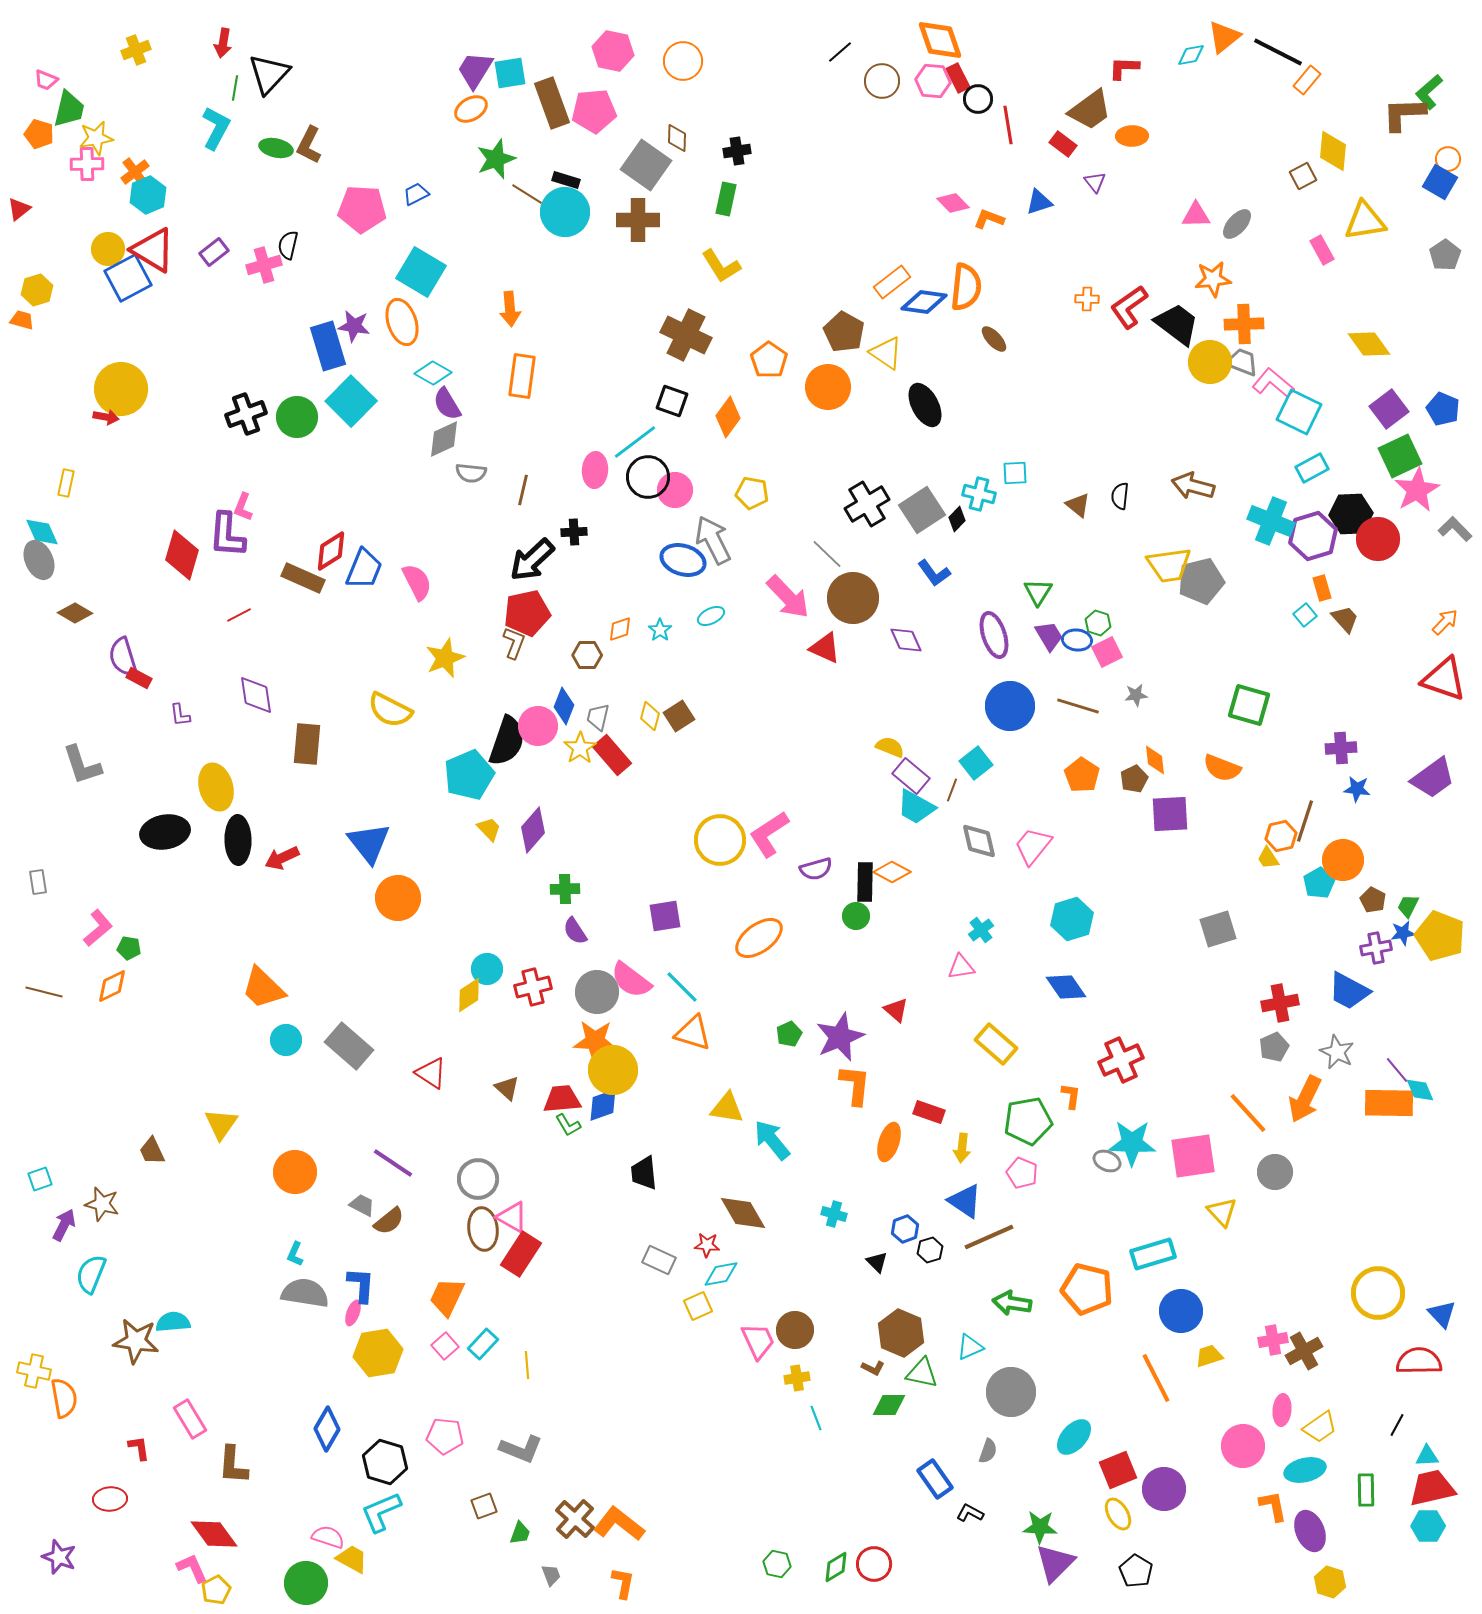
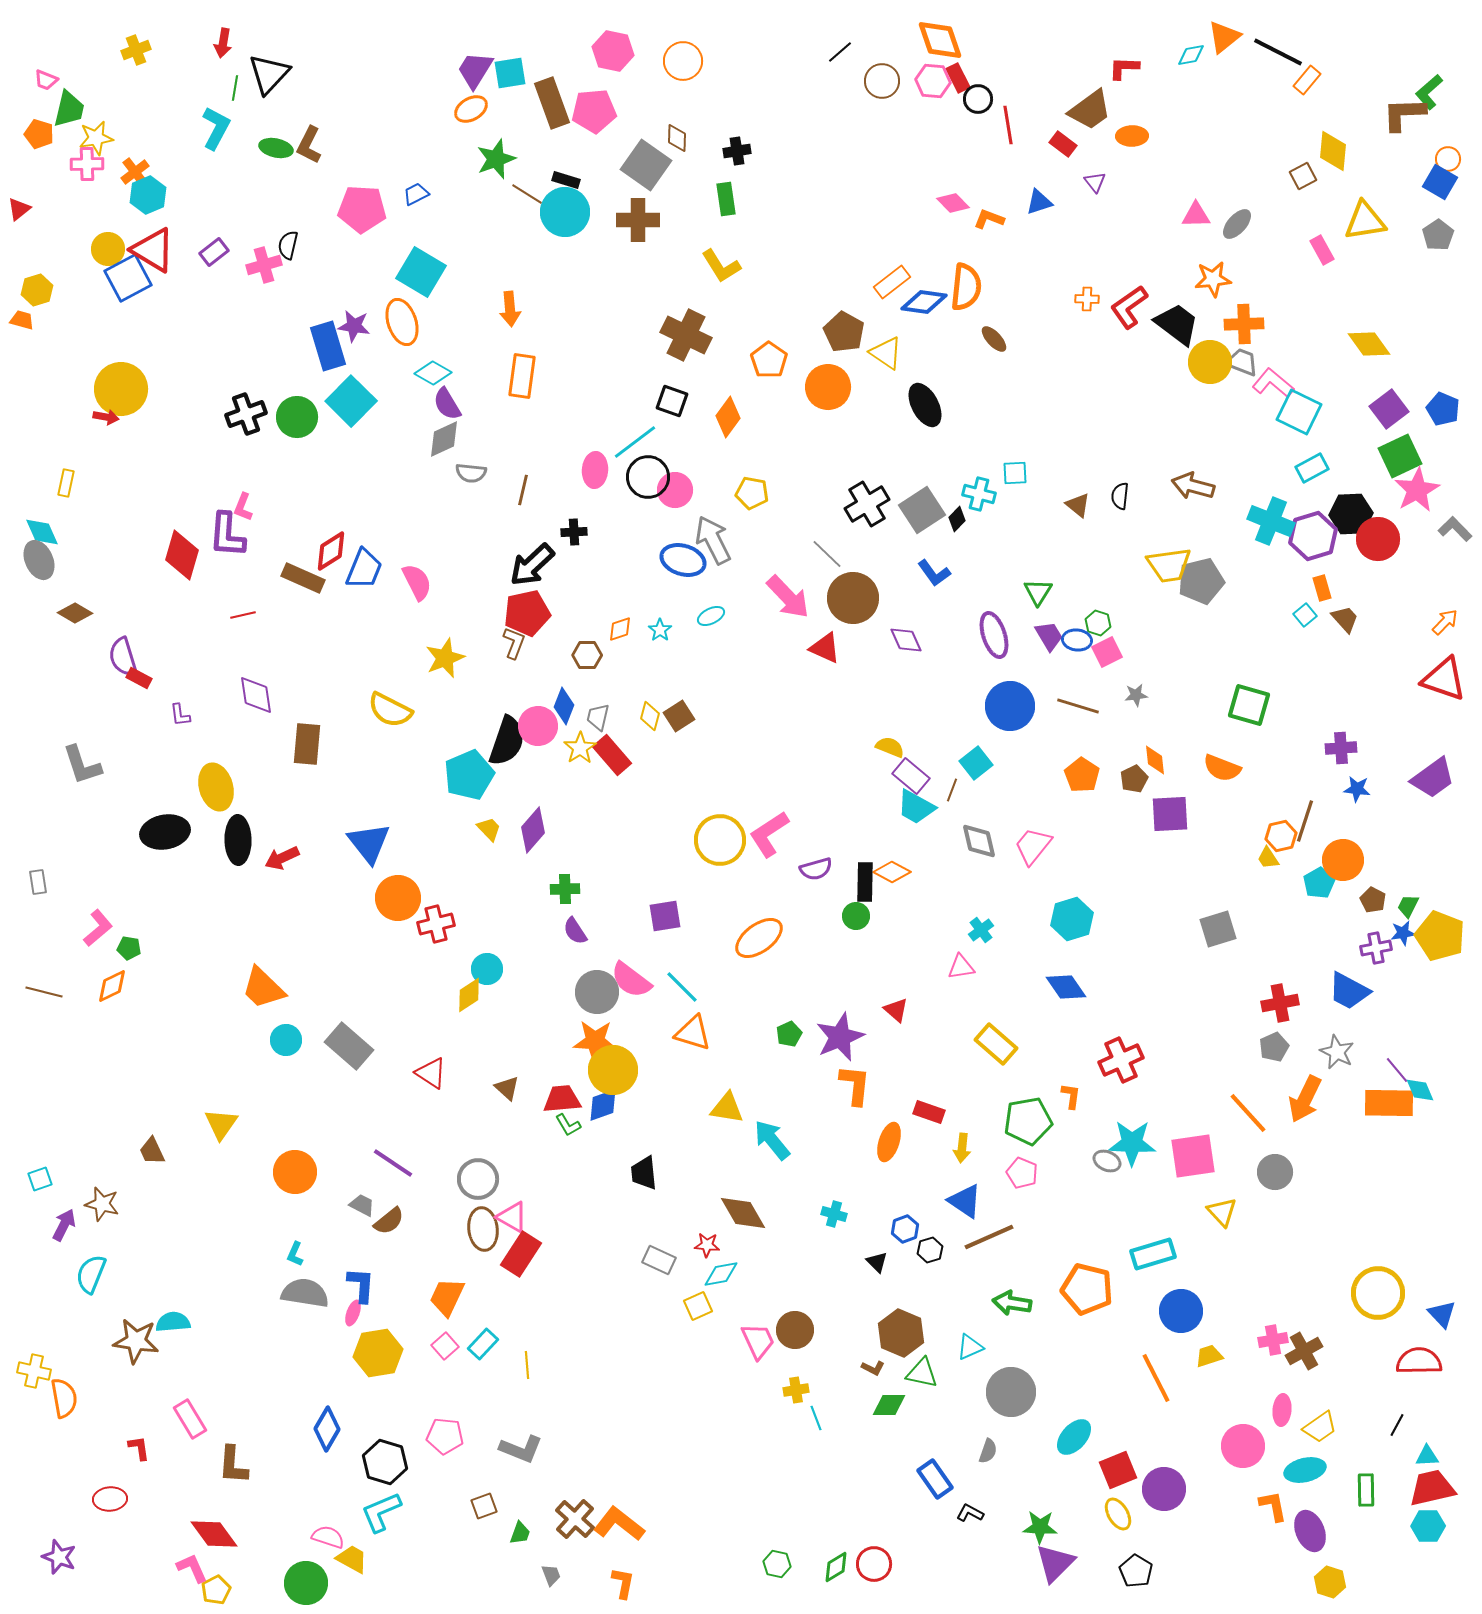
green rectangle at (726, 199): rotated 20 degrees counterclockwise
gray pentagon at (1445, 255): moved 7 px left, 20 px up
black arrow at (532, 560): moved 5 px down
red line at (239, 615): moved 4 px right; rotated 15 degrees clockwise
red cross at (533, 987): moved 97 px left, 63 px up
yellow cross at (797, 1378): moved 1 px left, 12 px down
